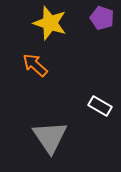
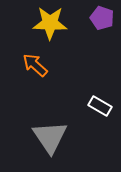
yellow star: rotated 16 degrees counterclockwise
